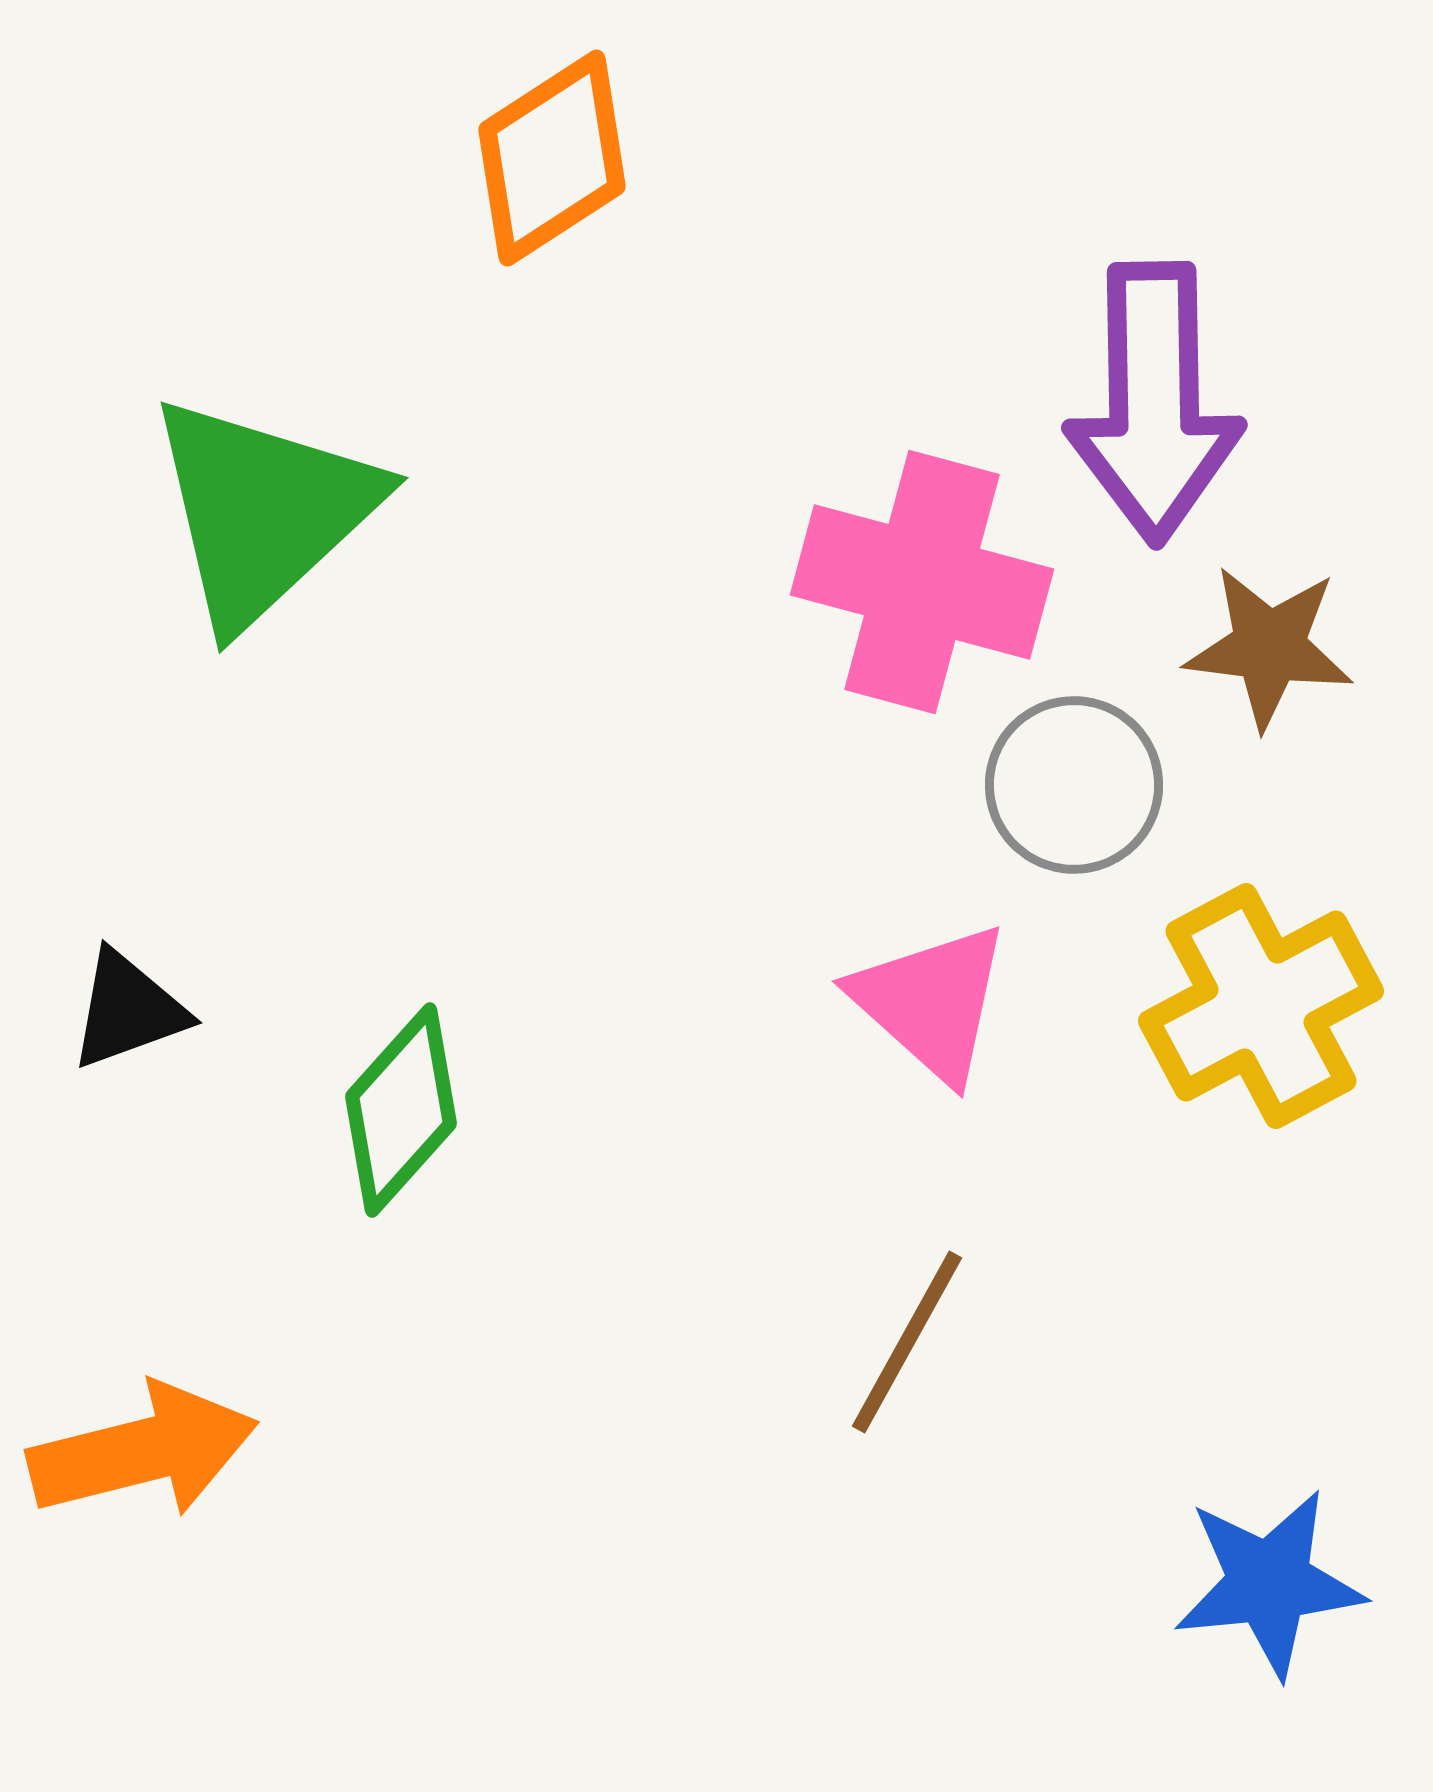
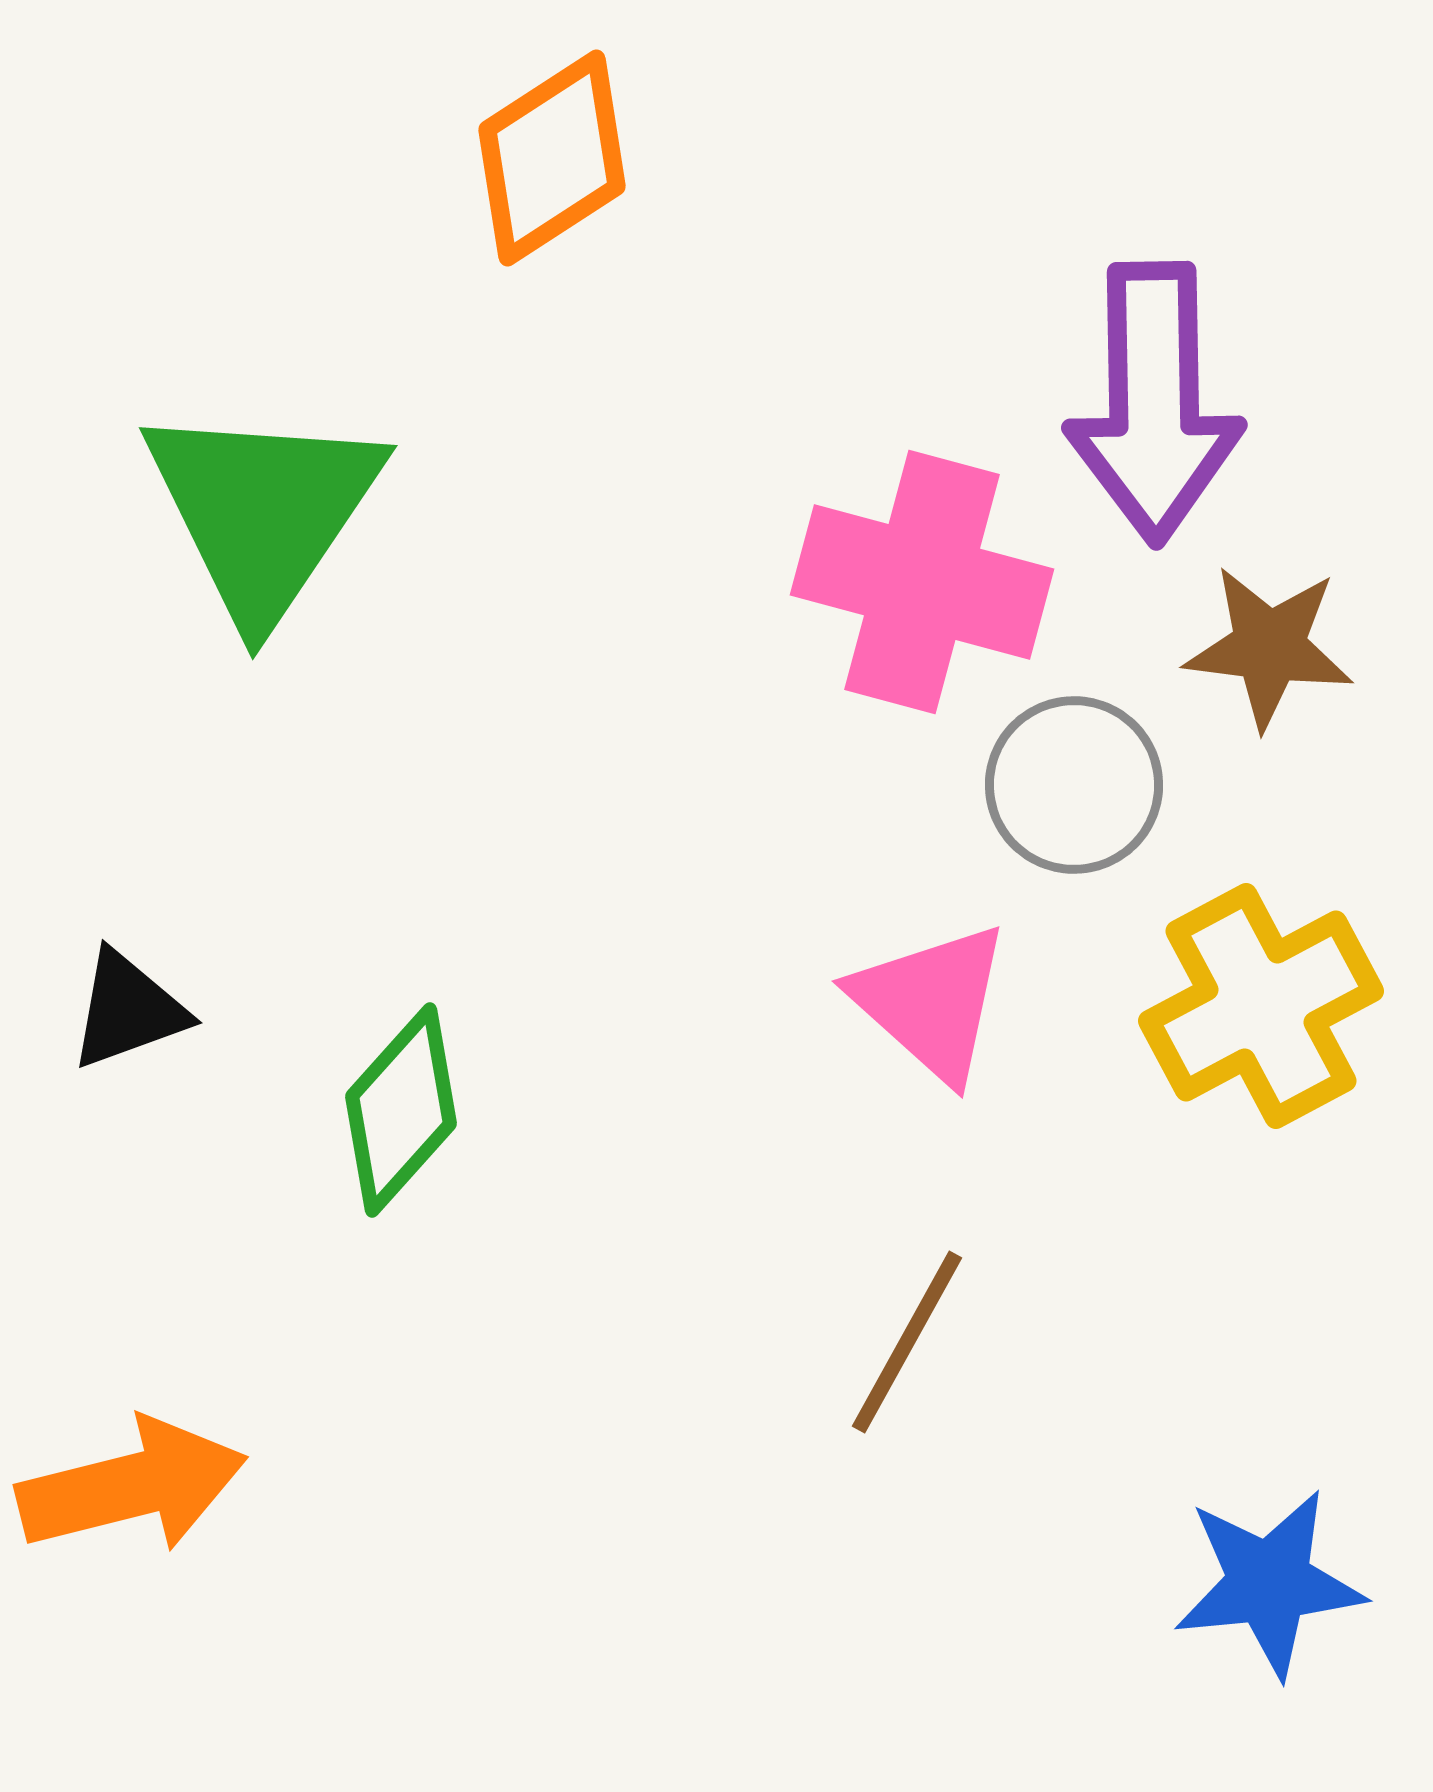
green triangle: rotated 13 degrees counterclockwise
orange arrow: moved 11 px left, 35 px down
